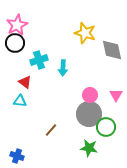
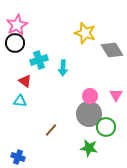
gray diamond: rotated 20 degrees counterclockwise
red triangle: moved 1 px up
pink circle: moved 1 px down
blue cross: moved 1 px right, 1 px down
